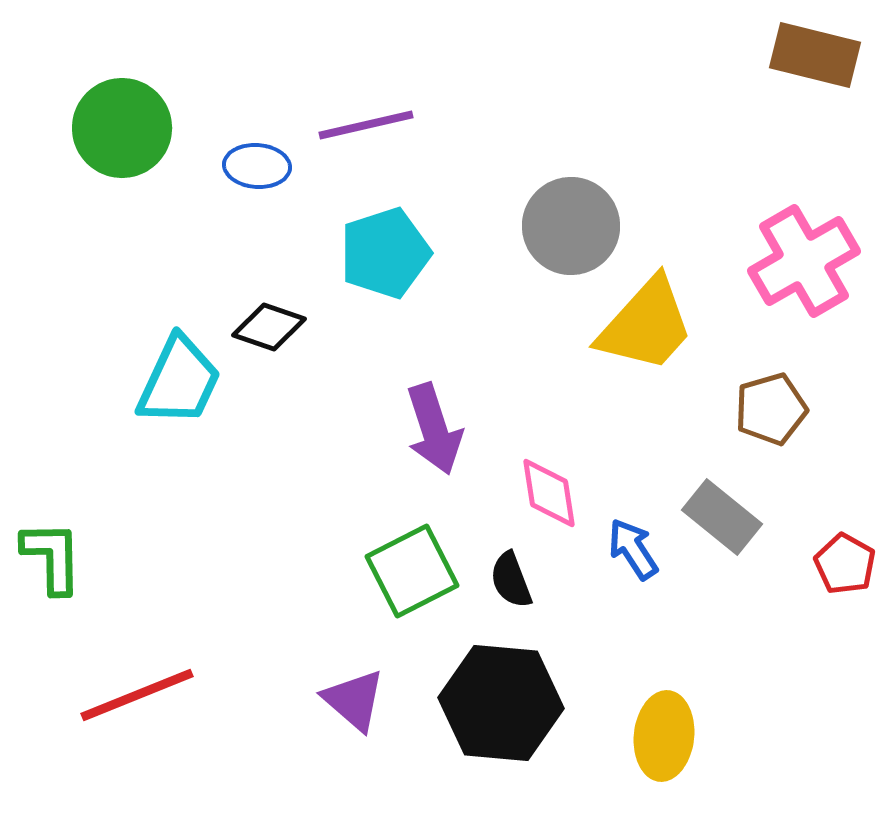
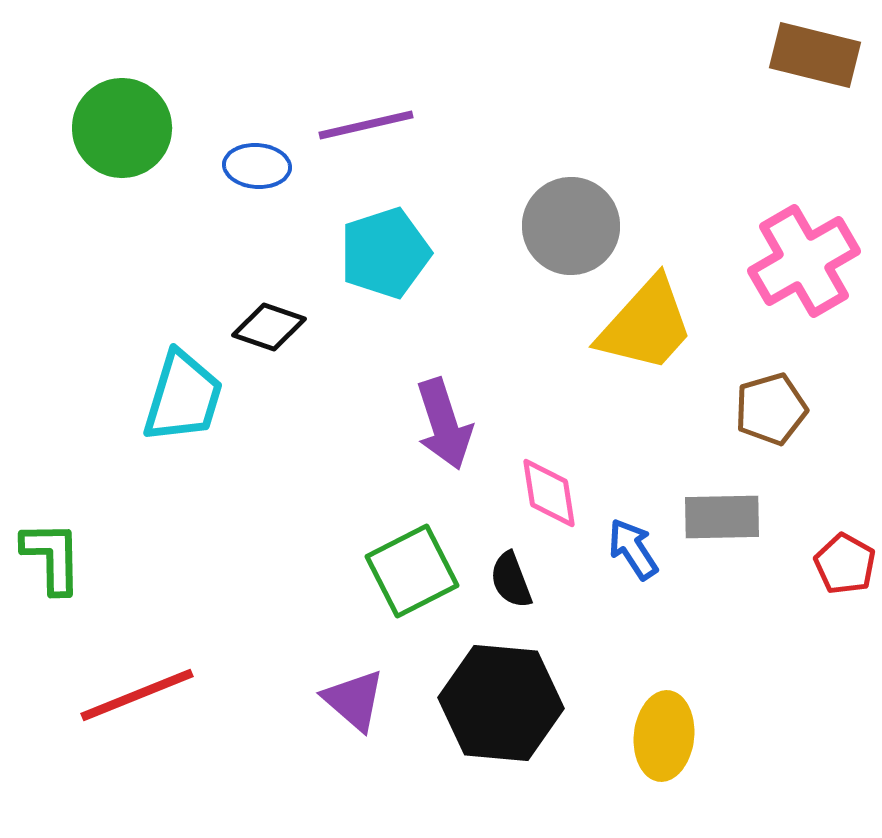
cyan trapezoid: moved 4 px right, 16 px down; rotated 8 degrees counterclockwise
purple arrow: moved 10 px right, 5 px up
gray rectangle: rotated 40 degrees counterclockwise
